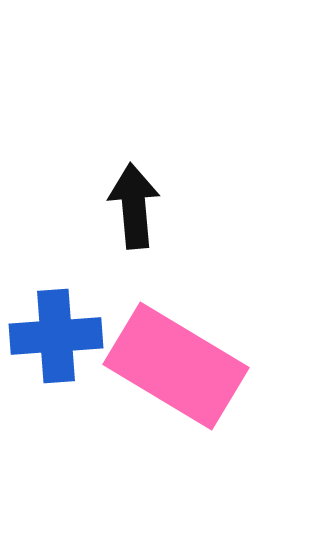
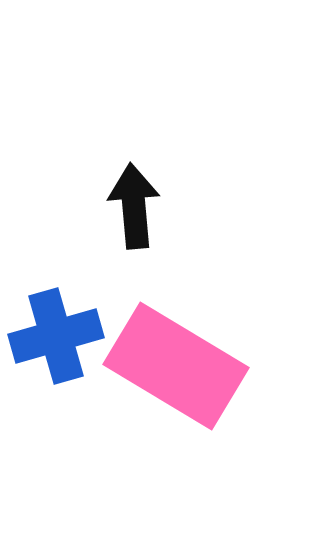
blue cross: rotated 12 degrees counterclockwise
